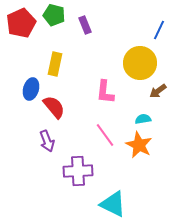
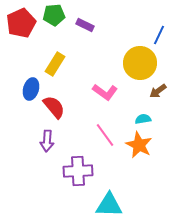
green pentagon: rotated 20 degrees counterclockwise
purple rectangle: rotated 42 degrees counterclockwise
blue line: moved 5 px down
yellow rectangle: rotated 20 degrees clockwise
pink L-shape: rotated 60 degrees counterclockwise
purple arrow: rotated 25 degrees clockwise
cyan triangle: moved 4 px left, 1 px down; rotated 24 degrees counterclockwise
